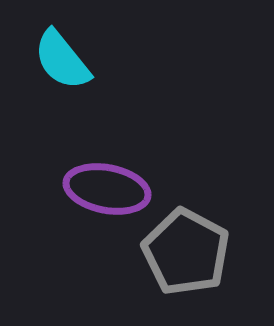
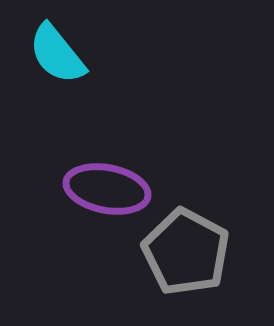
cyan semicircle: moved 5 px left, 6 px up
